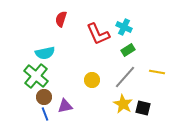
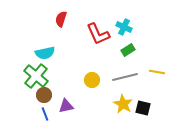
gray line: rotated 35 degrees clockwise
brown circle: moved 2 px up
purple triangle: moved 1 px right
